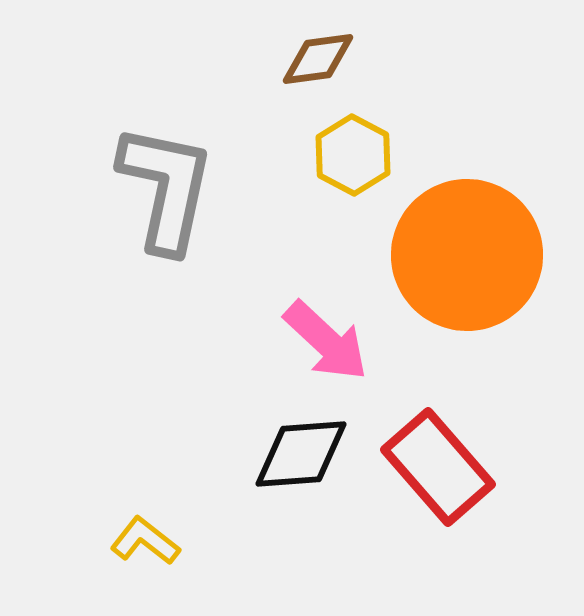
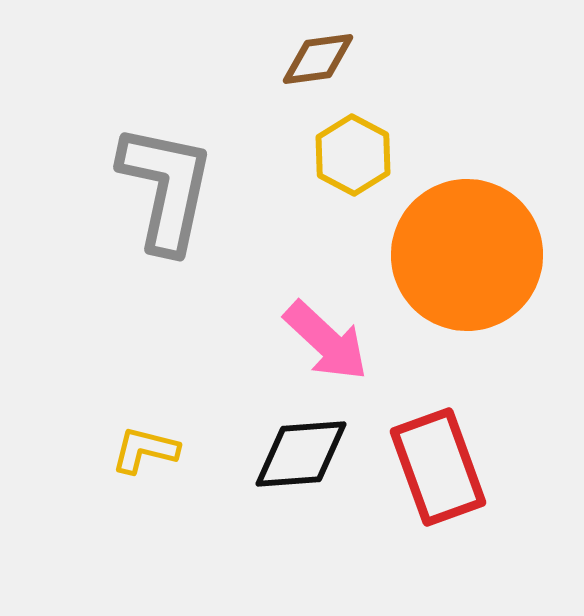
red rectangle: rotated 21 degrees clockwise
yellow L-shape: moved 91 px up; rotated 24 degrees counterclockwise
